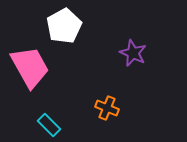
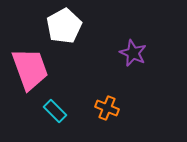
pink trapezoid: moved 2 px down; rotated 9 degrees clockwise
cyan rectangle: moved 6 px right, 14 px up
